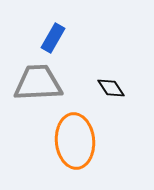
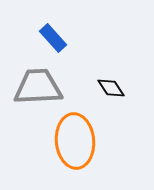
blue rectangle: rotated 72 degrees counterclockwise
gray trapezoid: moved 4 px down
